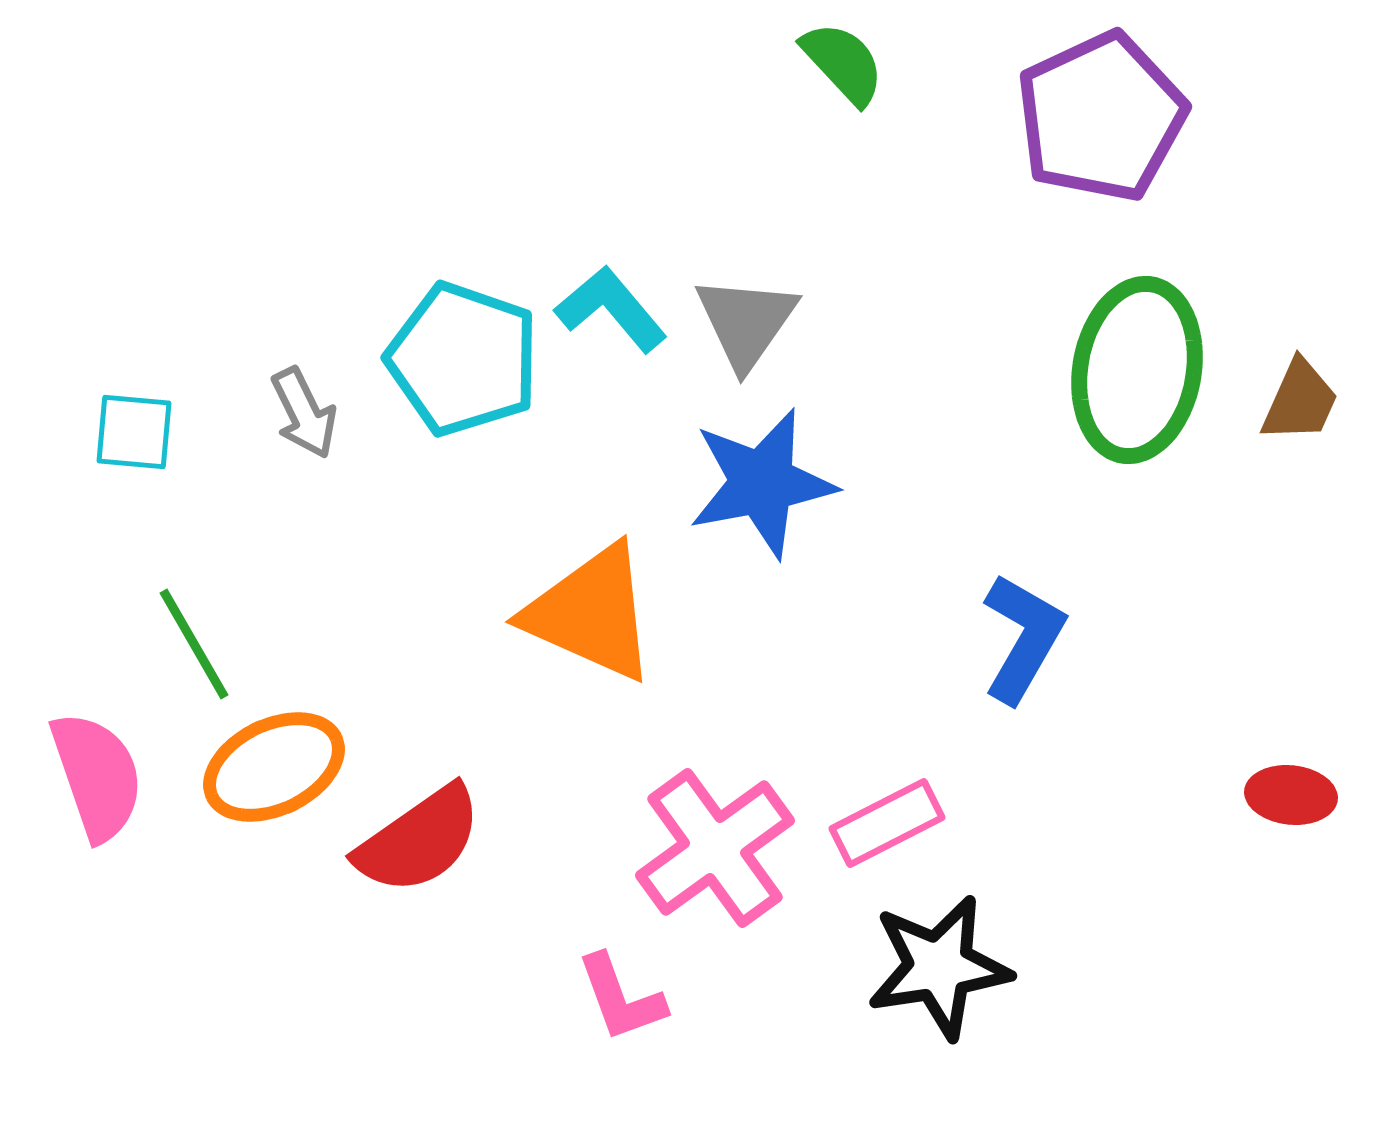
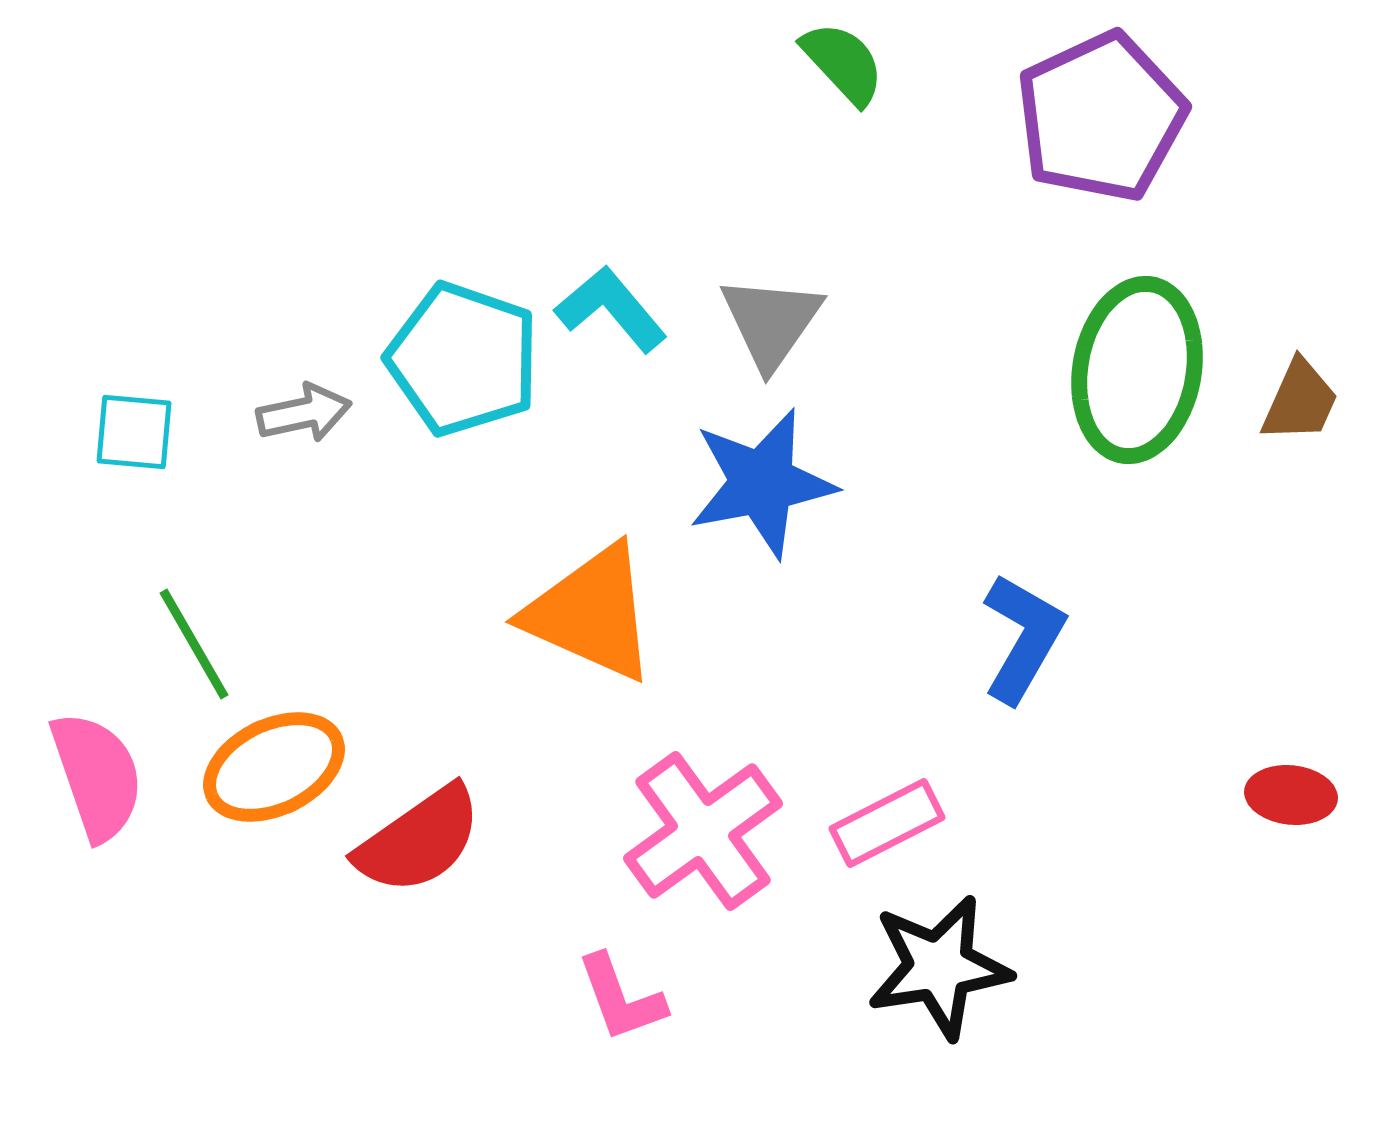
gray triangle: moved 25 px right
gray arrow: rotated 76 degrees counterclockwise
pink cross: moved 12 px left, 17 px up
